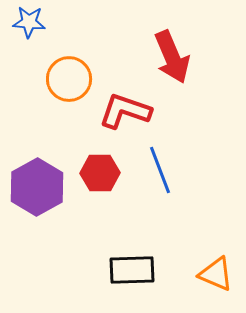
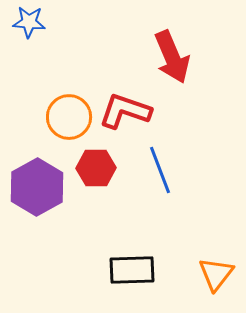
orange circle: moved 38 px down
red hexagon: moved 4 px left, 5 px up
orange triangle: rotated 45 degrees clockwise
